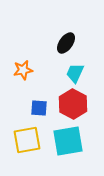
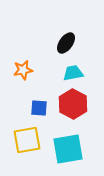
cyan trapezoid: moved 2 px left; rotated 55 degrees clockwise
cyan square: moved 8 px down
